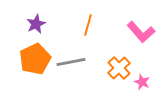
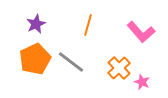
gray line: rotated 48 degrees clockwise
